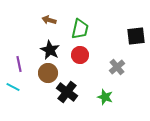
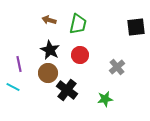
green trapezoid: moved 2 px left, 5 px up
black square: moved 9 px up
black cross: moved 2 px up
green star: moved 2 px down; rotated 28 degrees counterclockwise
